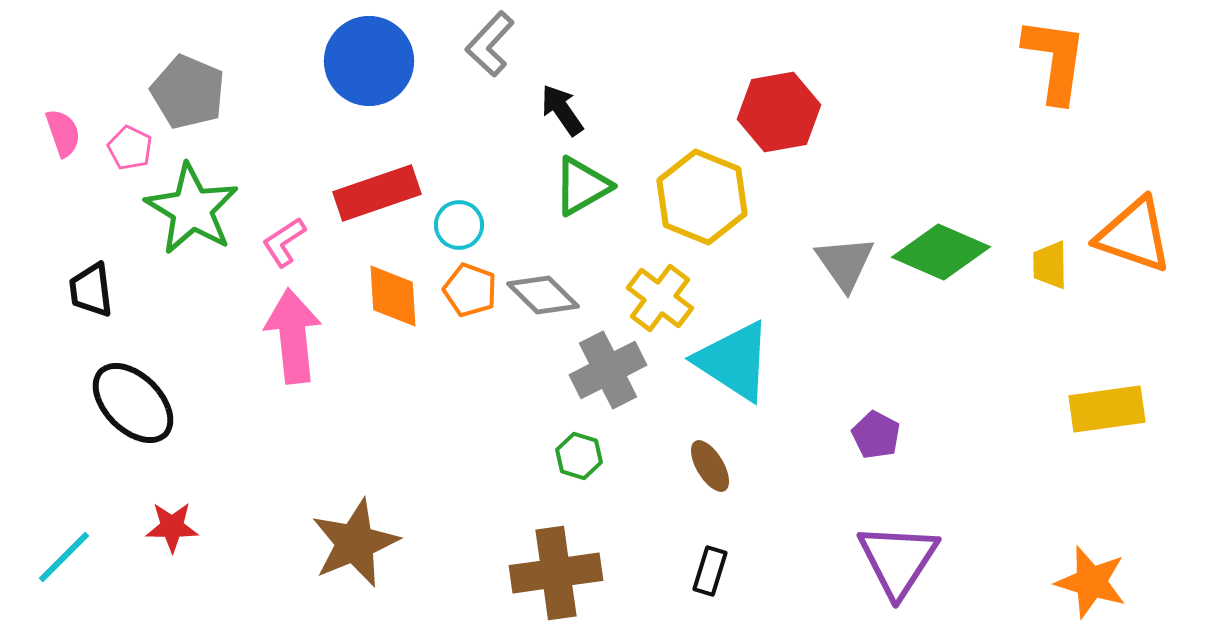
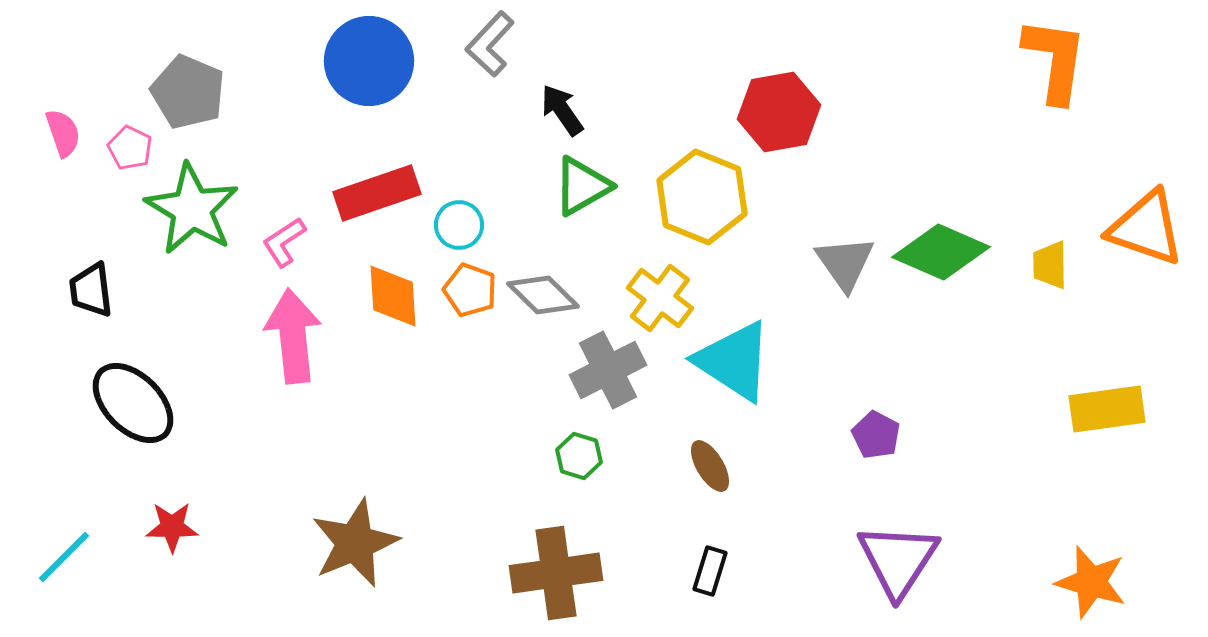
orange triangle: moved 12 px right, 7 px up
